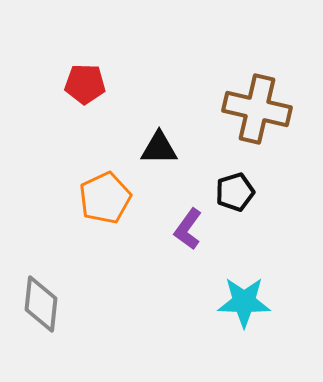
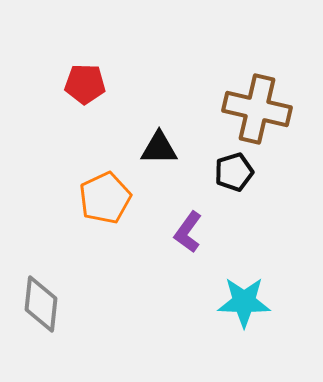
black pentagon: moved 1 px left, 20 px up
purple L-shape: moved 3 px down
